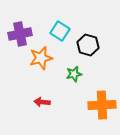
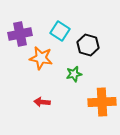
orange star: rotated 25 degrees clockwise
orange cross: moved 3 px up
